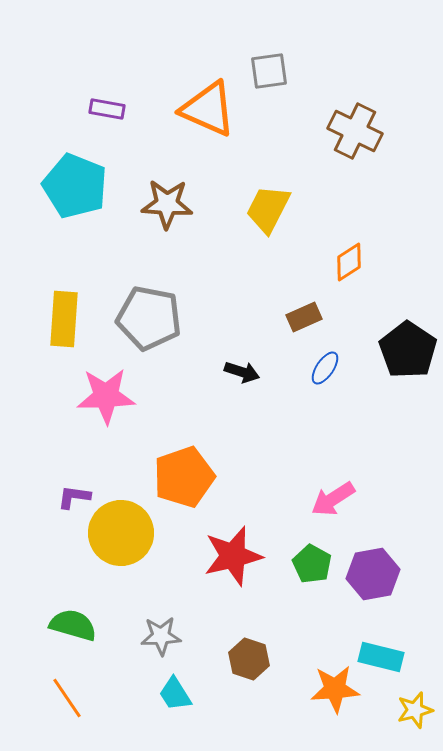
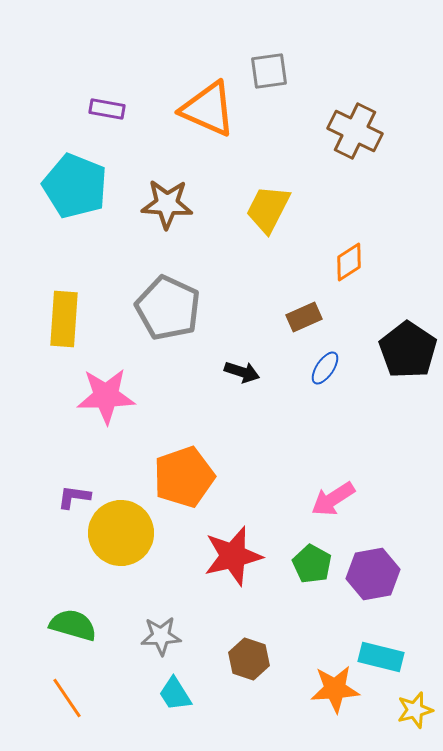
gray pentagon: moved 19 px right, 10 px up; rotated 14 degrees clockwise
